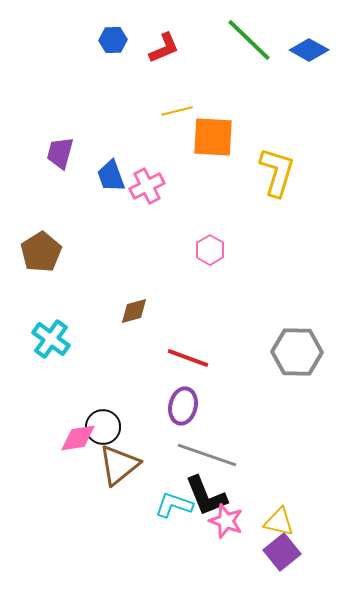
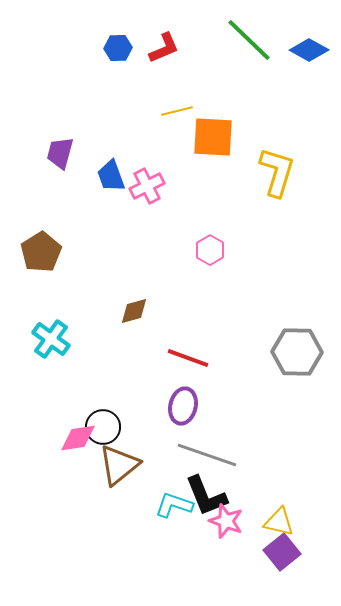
blue hexagon: moved 5 px right, 8 px down
